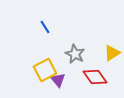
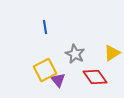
blue line: rotated 24 degrees clockwise
